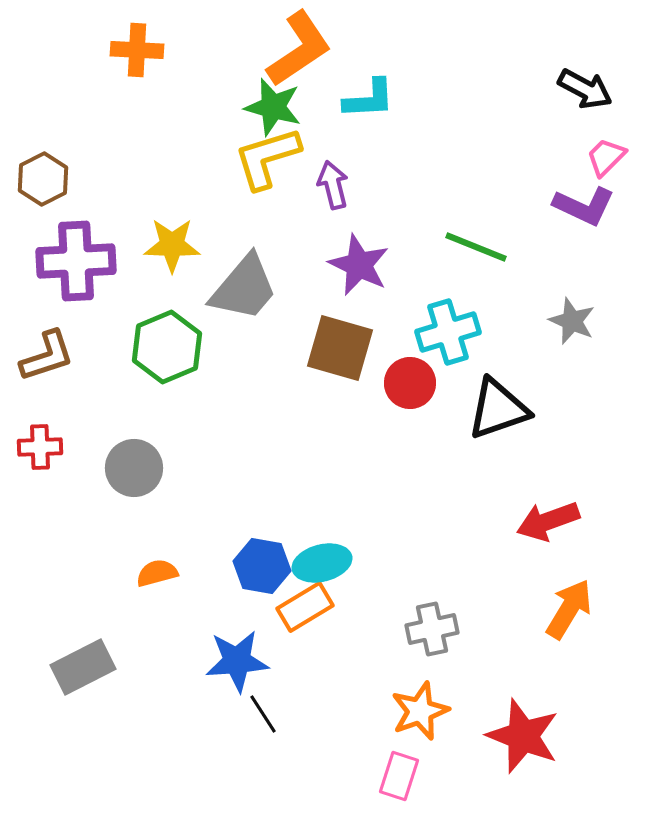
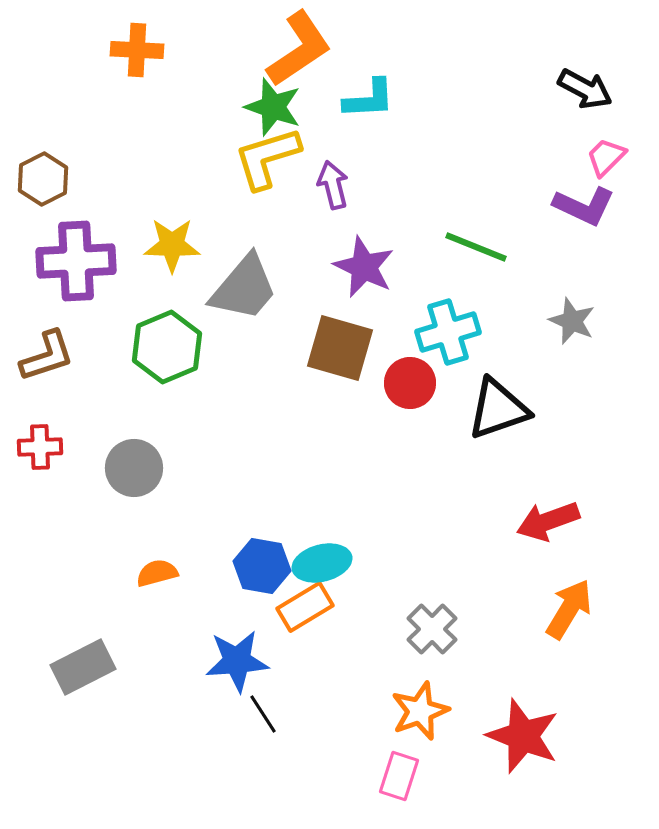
green star: rotated 4 degrees clockwise
purple star: moved 5 px right, 2 px down
gray cross: rotated 33 degrees counterclockwise
